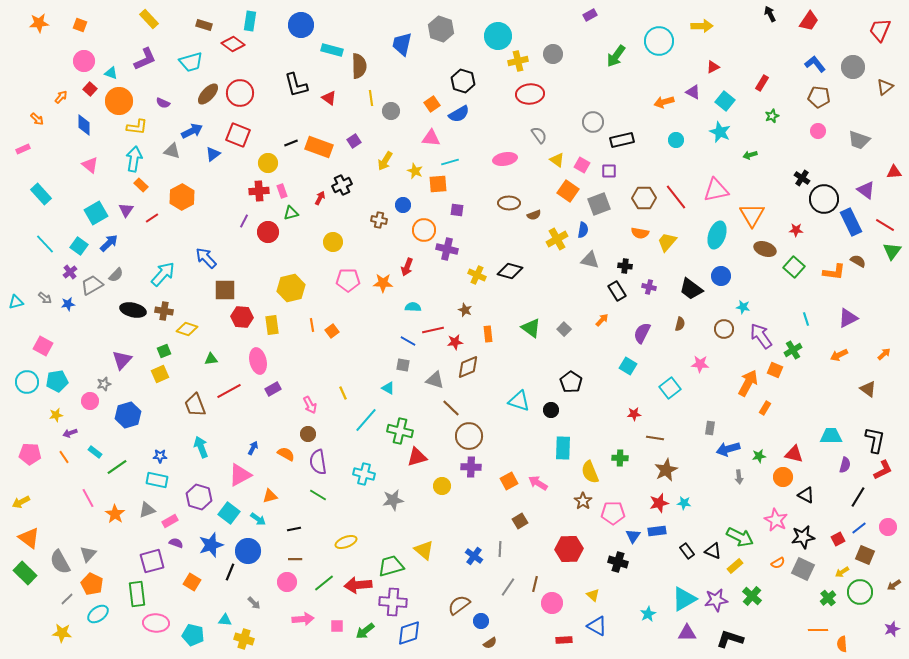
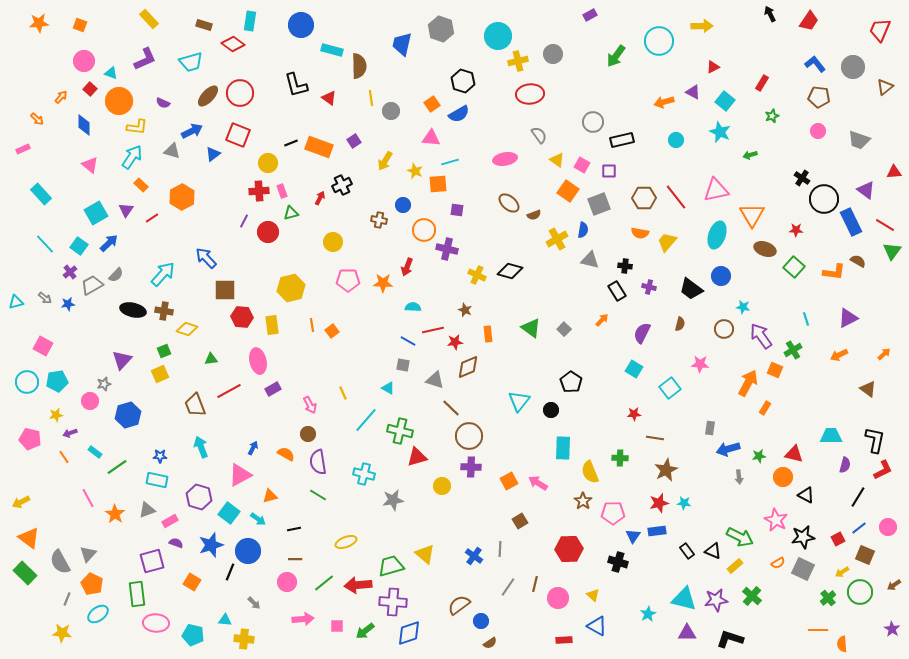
brown ellipse at (208, 94): moved 2 px down
cyan arrow at (134, 159): moved 2 px left, 2 px up; rotated 25 degrees clockwise
brown ellipse at (509, 203): rotated 40 degrees clockwise
cyan square at (628, 366): moved 6 px right, 3 px down
cyan triangle at (519, 401): rotated 50 degrees clockwise
pink pentagon at (30, 454): moved 15 px up; rotated 10 degrees clockwise
yellow triangle at (424, 550): moved 1 px right, 4 px down
gray line at (67, 599): rotated 24 degrees counterclockwise
cyan triangle at (684, 599): rotated 44 degrees clockwise
pink circle at (552, 603): moved 6 px right, 5 px up
purple star at (892, 629): rotated 21 degrees counterclockwise
yellow cross at (244, 639): rotated 12 degrees counterclockwise
